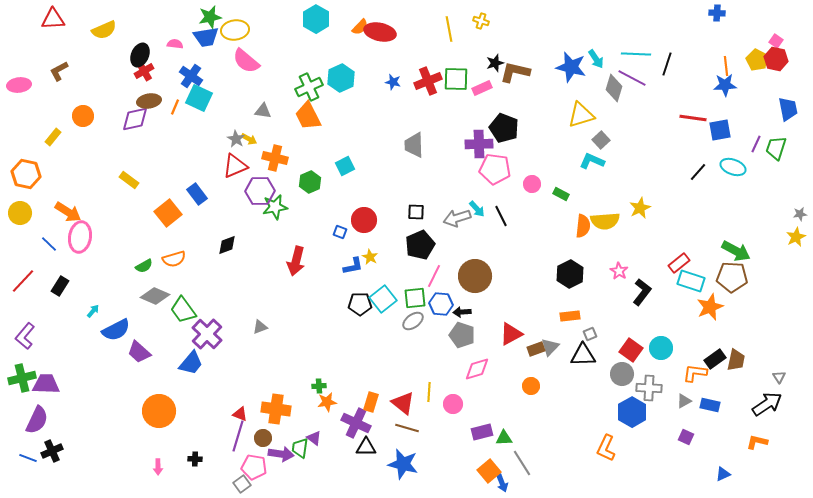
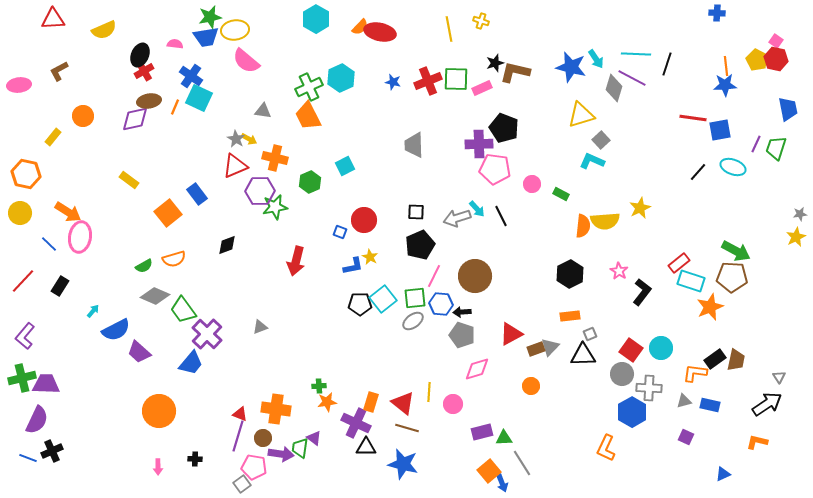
gray triangle at (684, 401): rotated 14 degrees clockwise
